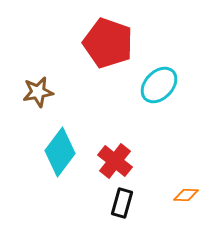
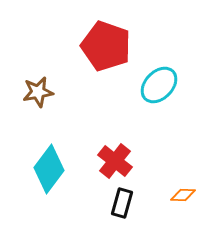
red pentagon: moved 2 px left, 3 px down
cyan diamond: moved 11 px left, 17 px down
orange diamond: moved 3 px left
